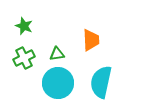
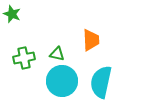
green star: moved 12 px left, 12 px up
green triangle: rotated 21 degrees clockwise
green cross: rotated 15 degrees clockwise
cyan circle: moved 4 px right, 2 px up
